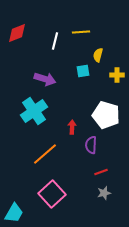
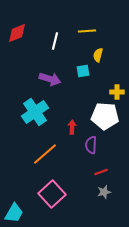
yellow line: moved 6 px right, 1 px up
yellow cross: moved 17 px down
purple arrow: moved 5 px right
cyan cross: moved 1 px right, 1 px down
white pentagon: moved 1 px left, 1 px down; rotated 12 degrees counterclockwise
gray star: moved 1 px up
